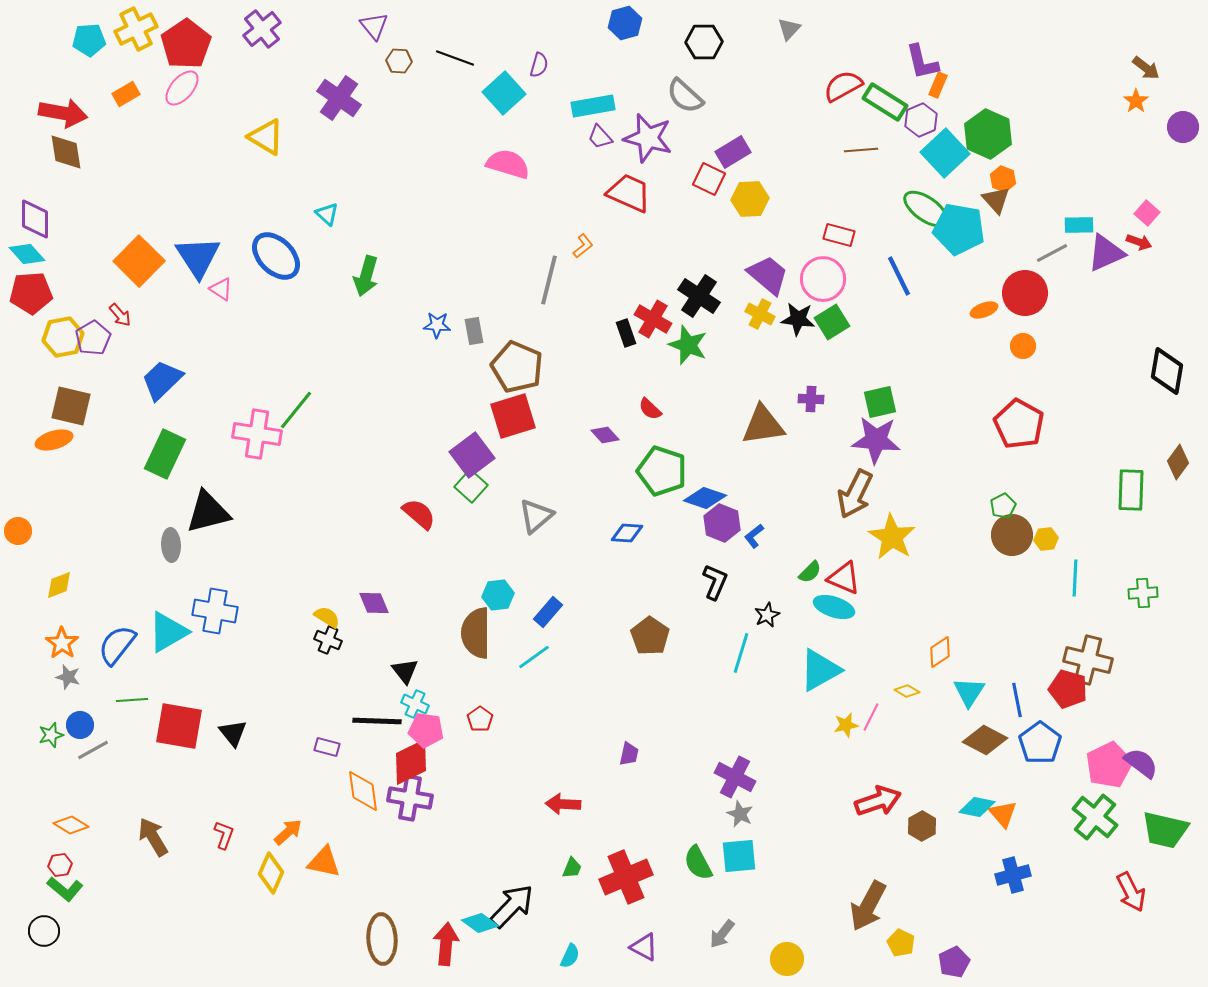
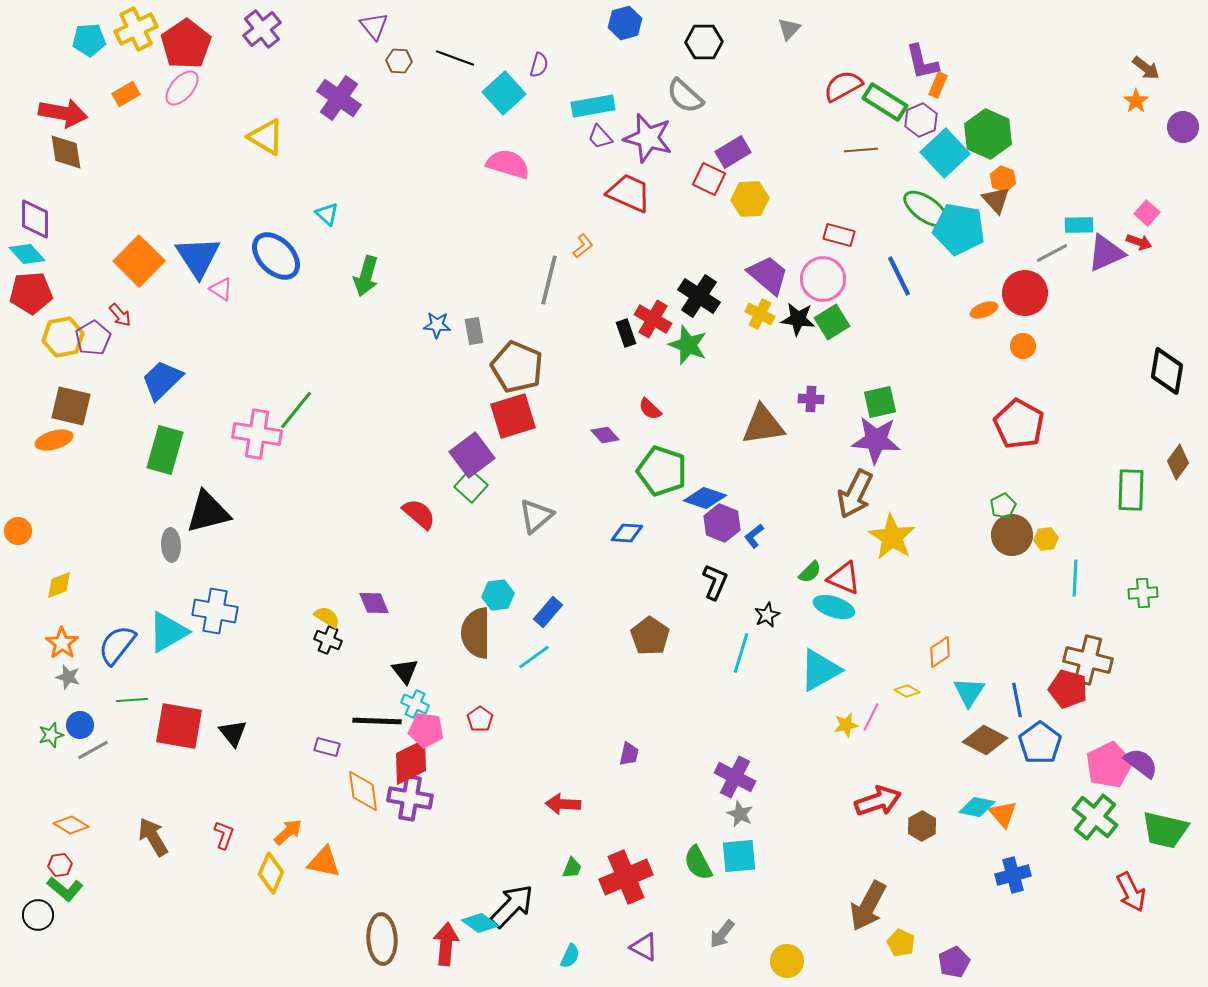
green rectangle at (165, 454): moved 4 px up; rotated 9 degrees counterclockwise
black circle at (44, 931): moved 6 px left, 16 px up
yellow circle at (787, 959): moved 2 px down
